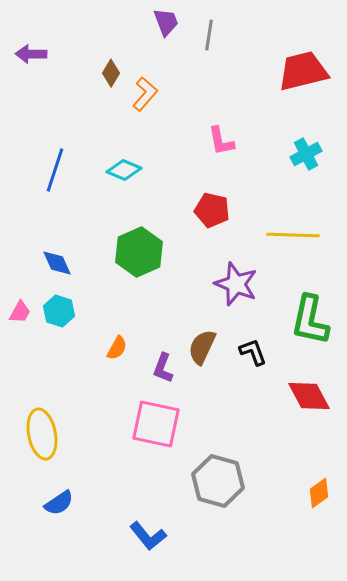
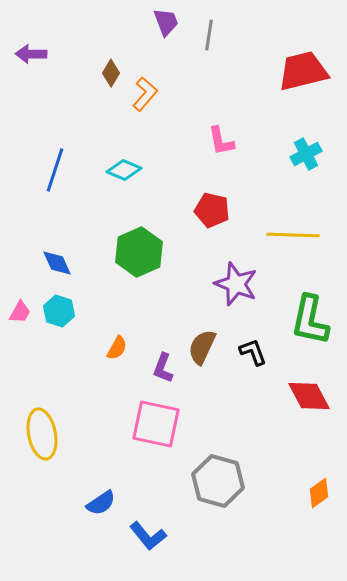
blue semicircle: moved 42 px right
